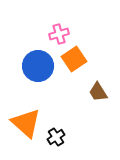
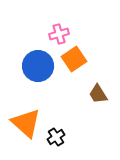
brown trapezoid: moved 2 px down
